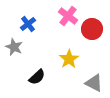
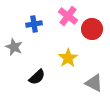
blue cross: moved 6 px right; rotated 28 degrees clockwise
yellow star: moved 1 px left, 1 px up
